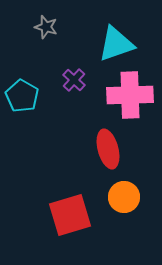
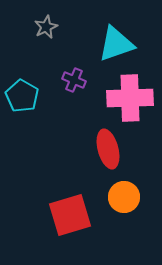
gray star: rotated 30 degrees clockwise
purple cross: rotated 20 degrees counterclockwise
pink cross: moved 3 px down
